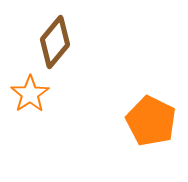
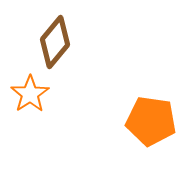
orange pentagon: rotated 18 degrees counterclockwise
